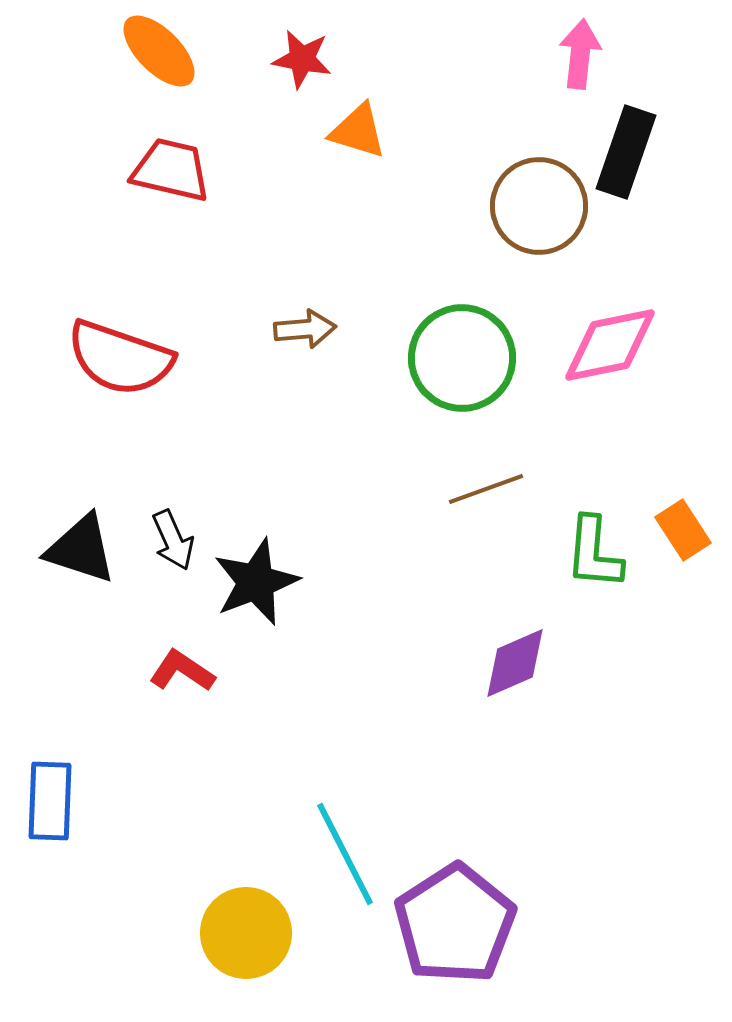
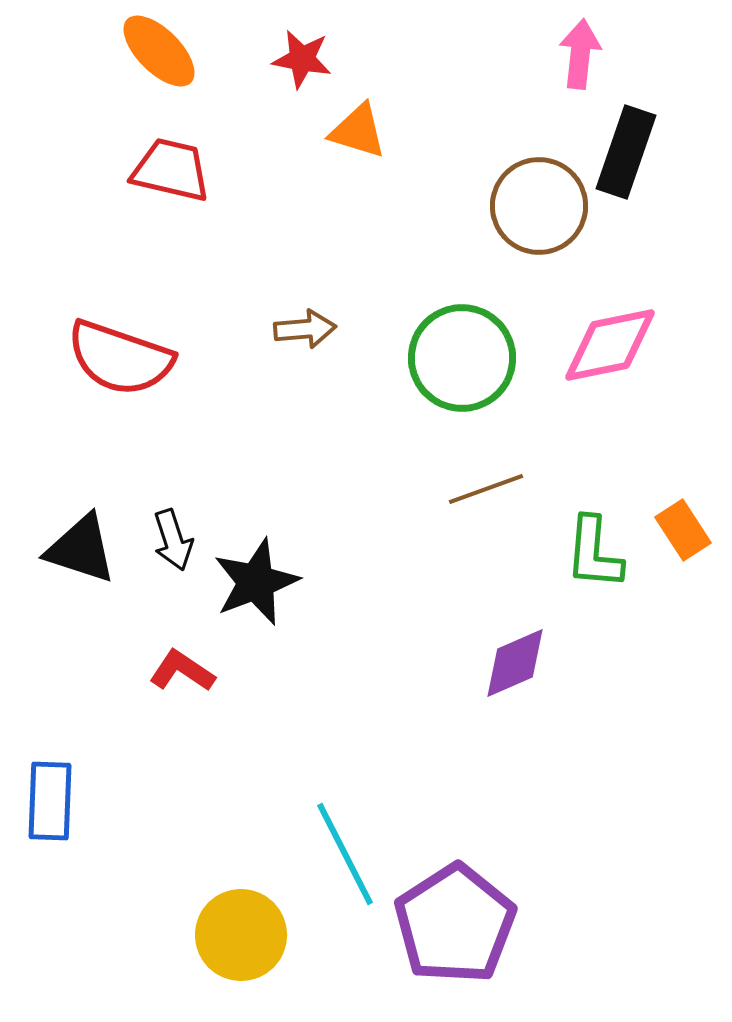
black arrow: rotated 6 degrees clockwise
yellow circle: moved 5 px left, 2 px down
